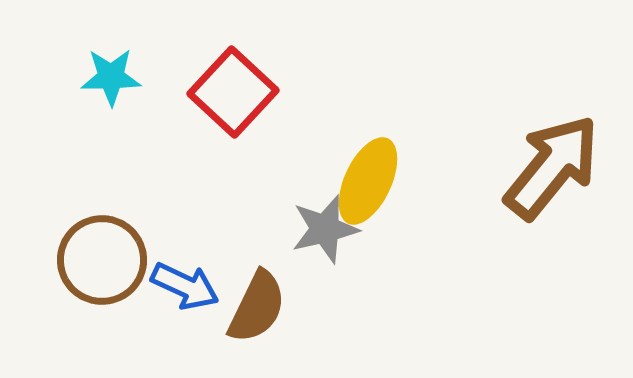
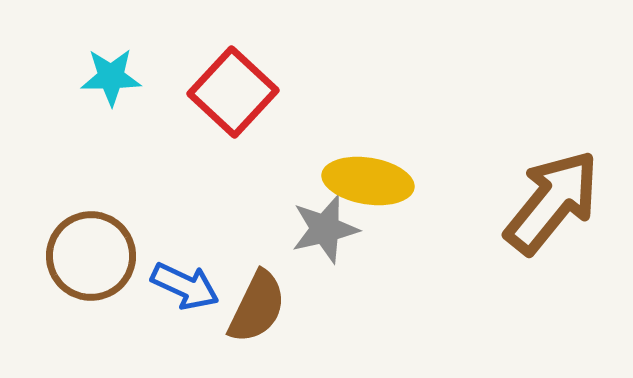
brown arrow: moved 35 px down
yellow ellipse: rotated 74 degrees clockwise
brown circle: moved 11 px left, 4 px up
